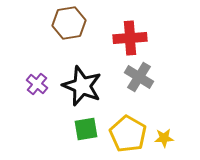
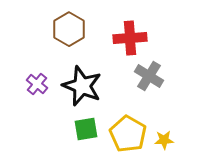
brown hexagon: moved 6 px down; rotated 20 degrees counterclockwise
gray cross: moved 10 px right, 1 px up
yellow star: moved 2 px down
